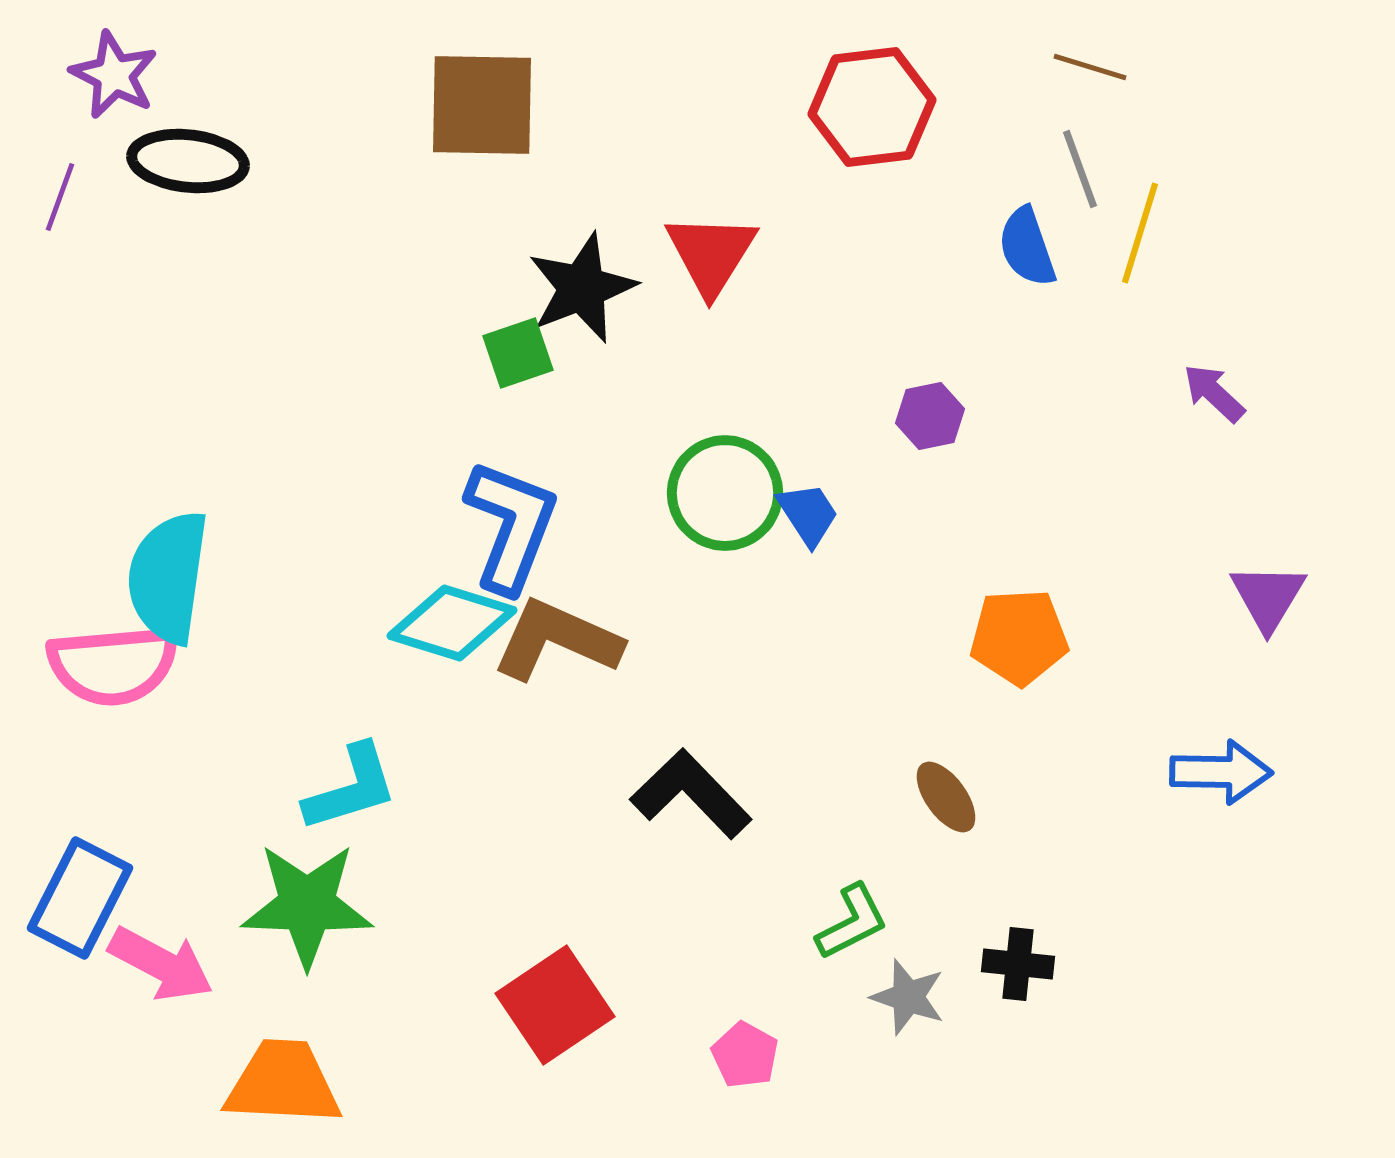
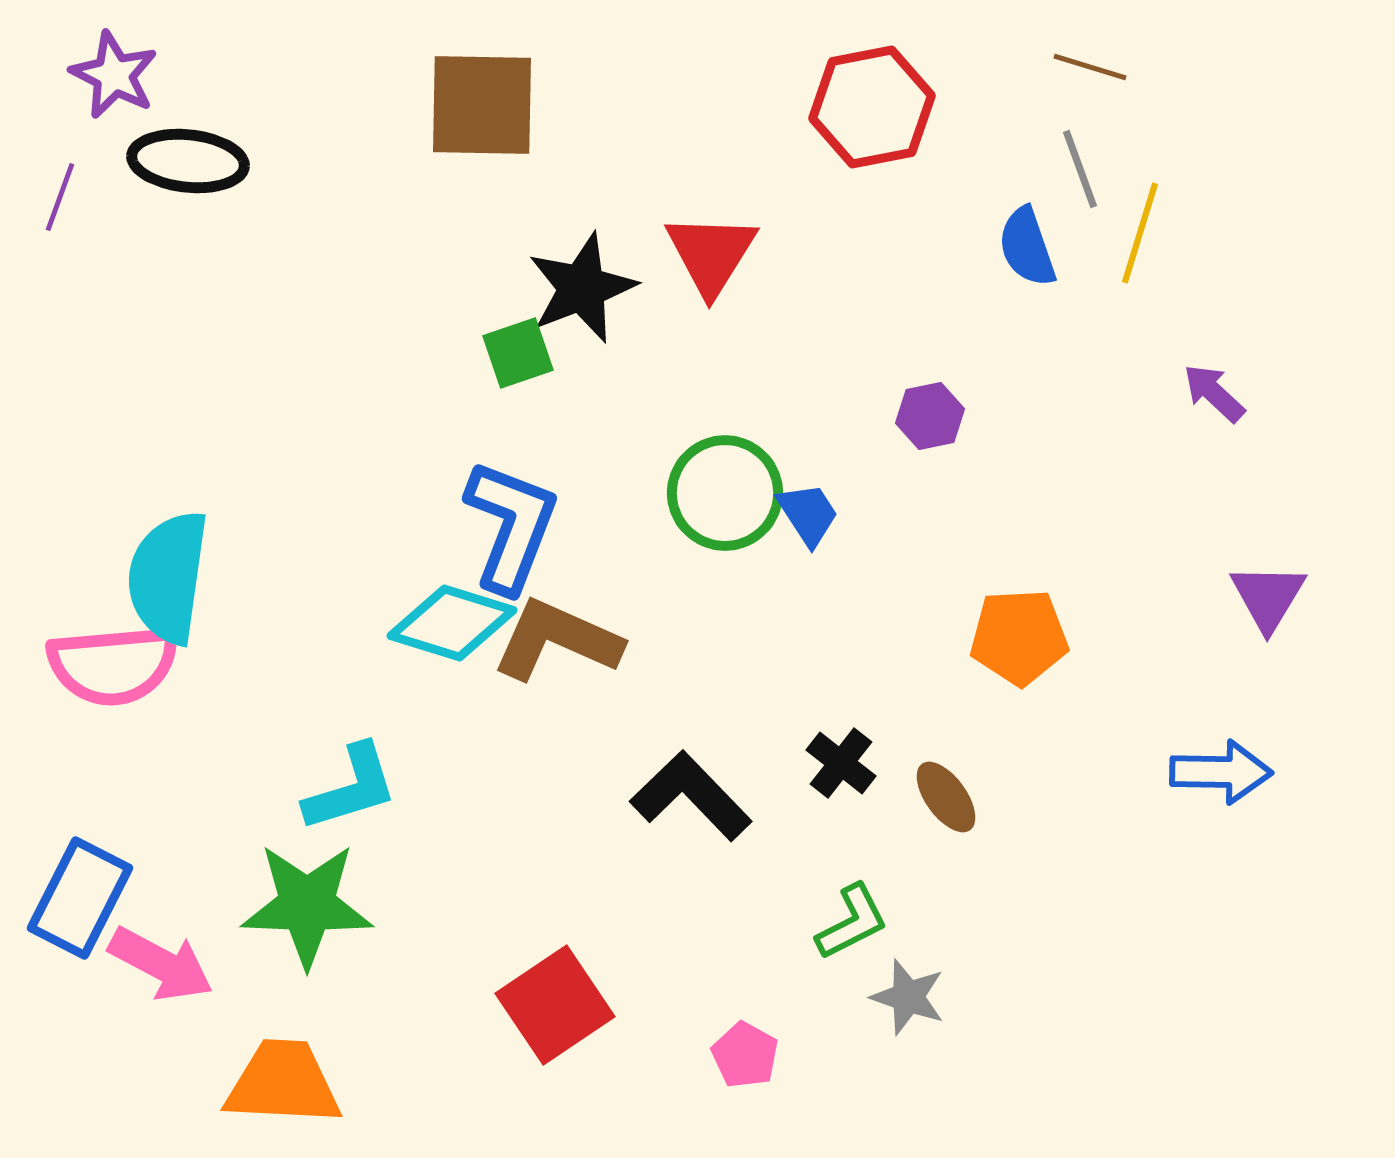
red hexagon: rotated 4 degrees counterclockwise
black L-shape: moved 2 px down
black cross: moved 177 px left, 201 px up; rotated 32 degrees clockwise
